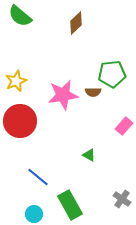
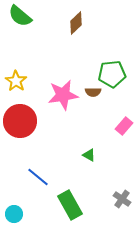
yellow star: rotated 15 degrees counterclockwise
cyan circle: moved 20 px left
